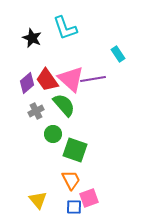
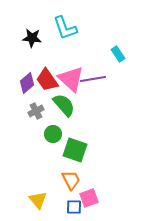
black star: rotated 18 degrees counterclockwise
